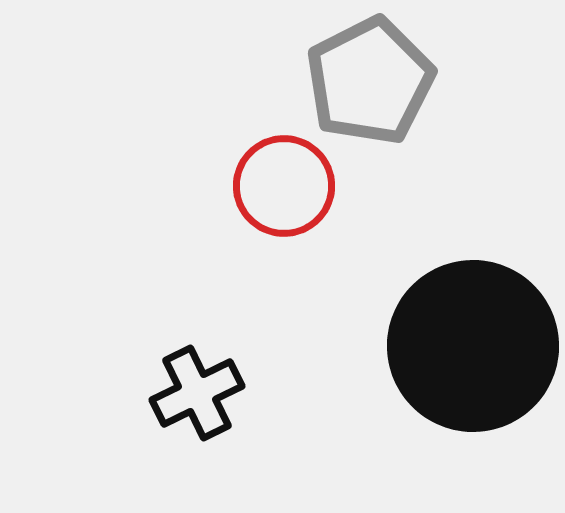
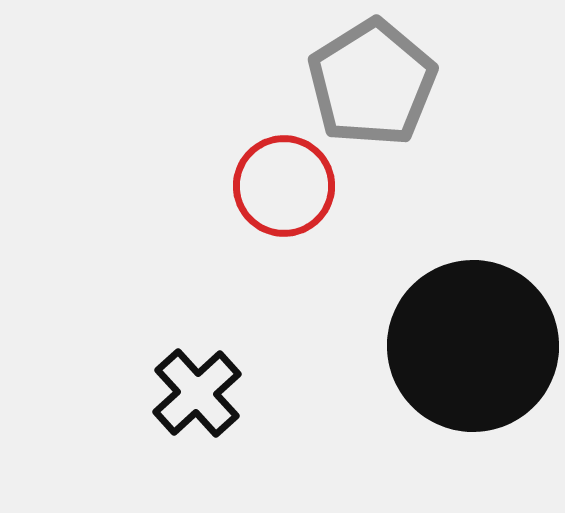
gray pentagon: moved 2 px right, 2 px down; rotated 5 degrees counterclockwise
black cross: rotated 16 degrees counterclockwise
